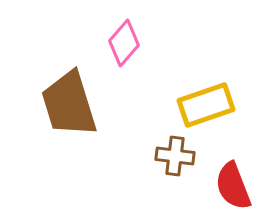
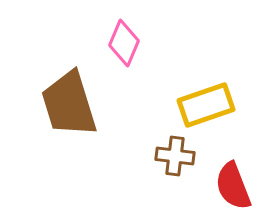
pink diamond: rotated 18 degrees counterclockwise
